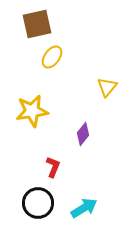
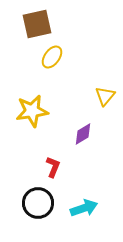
yellow triangle: moved 2 px left, 9 px down
purple diamond: rotated 20 degrees clockwise
cyan arrow: rotated 12 degrees clockwise
